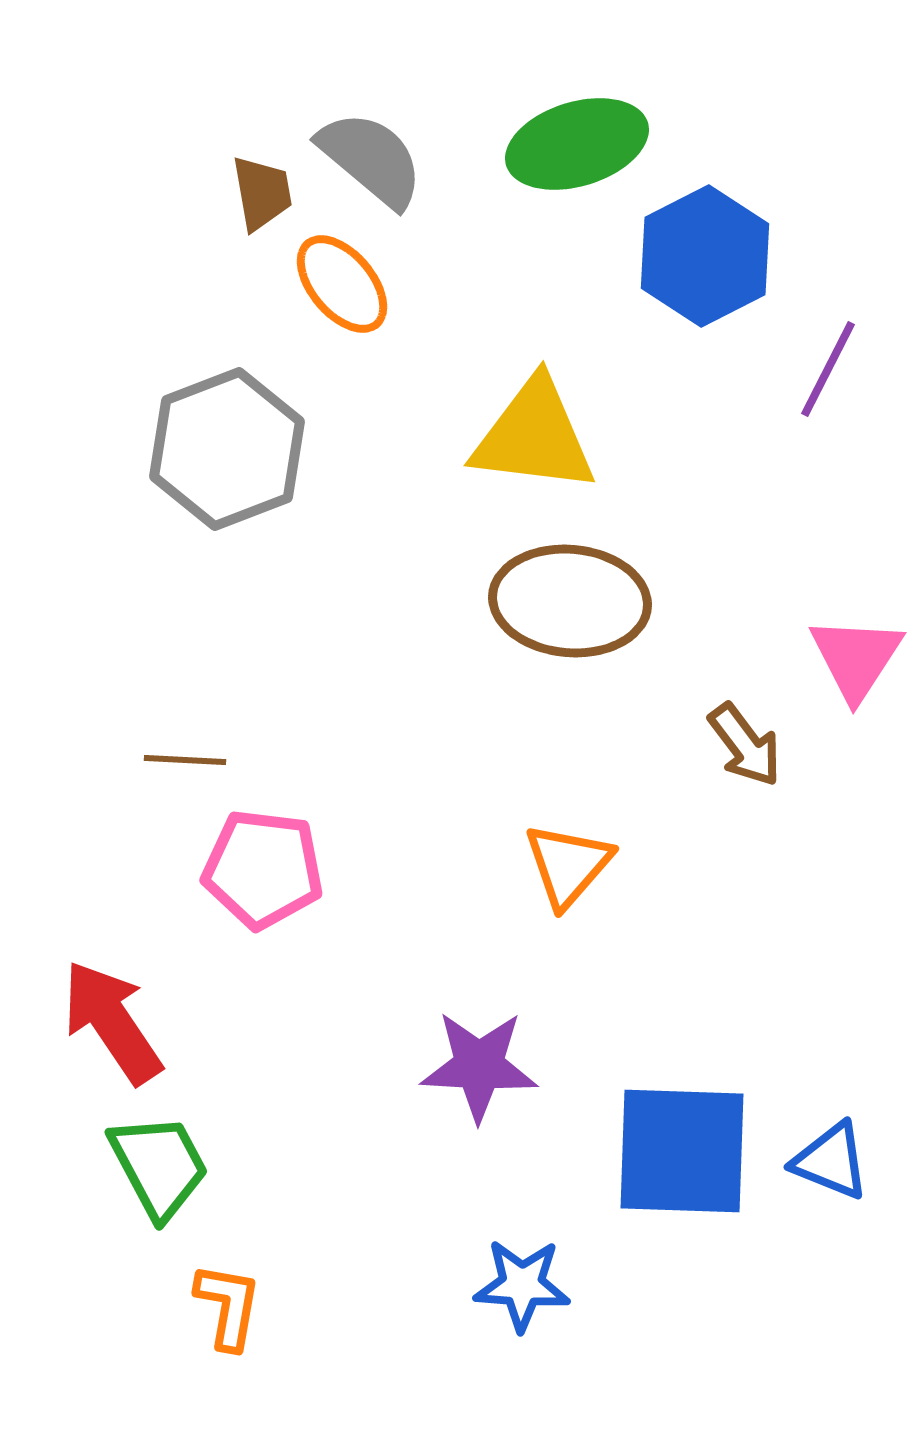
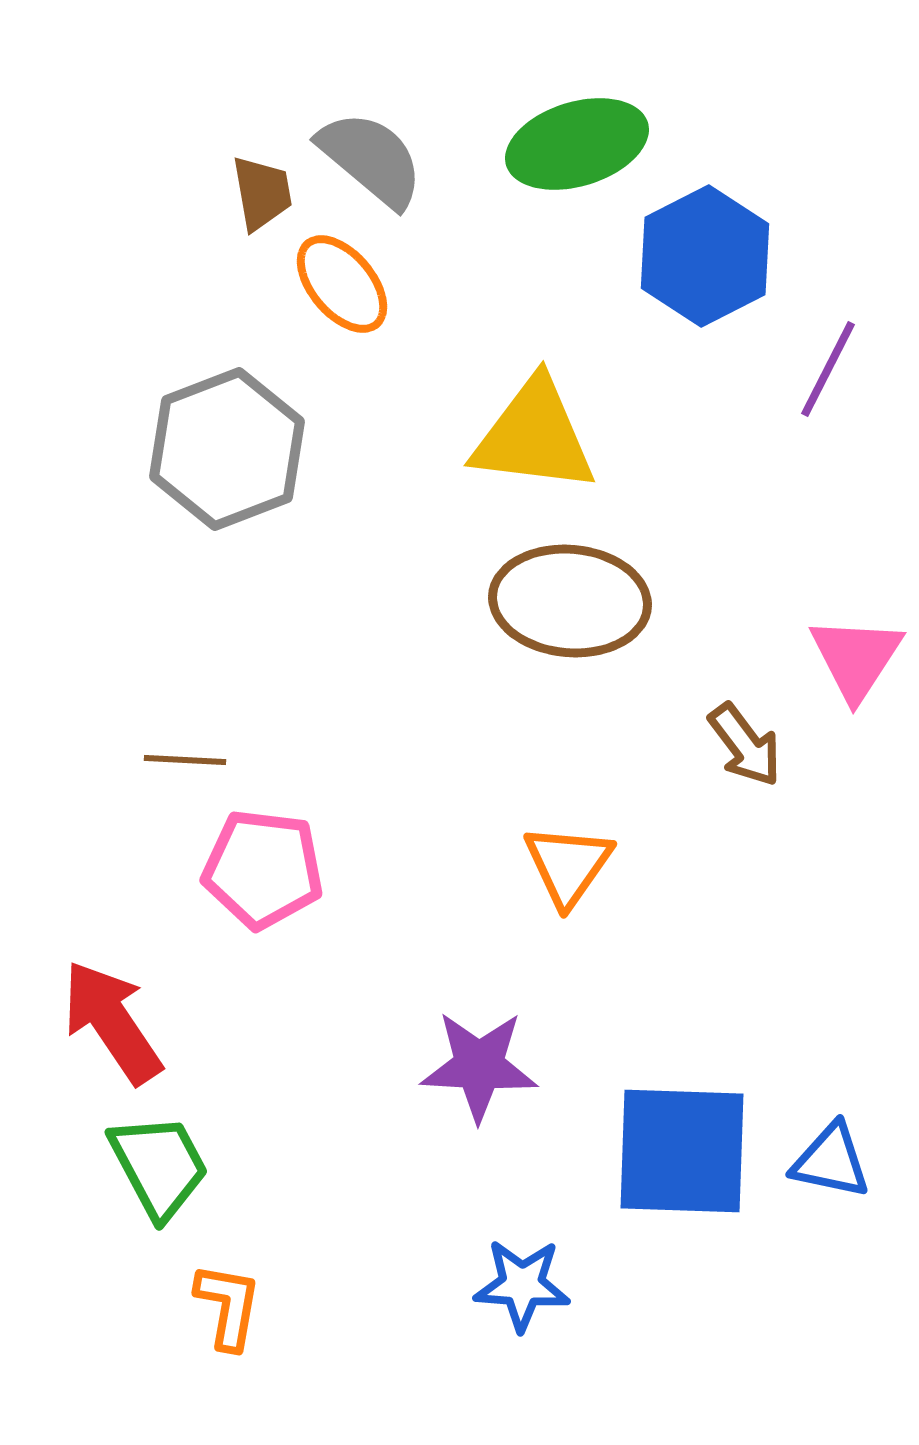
orange triangle: rotated 6 degrees counterclockwise
blue triangle: rotated 10 degrees counterclockwise
